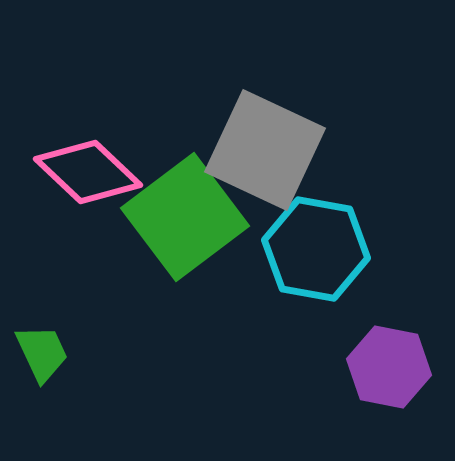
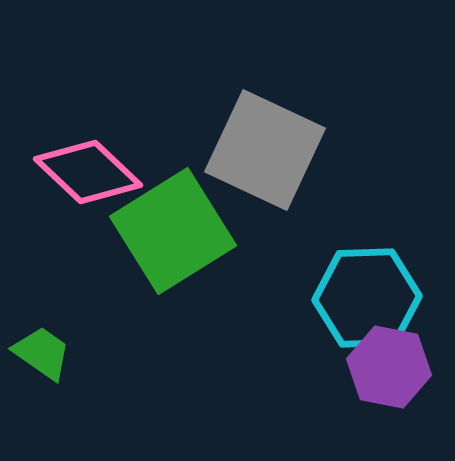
green square: moved 12 px left, 14 px down; rotated 5 degrees clockwise
cyan hexagon: moved 51 px right, 49 px down; rotated 12 degrees counterclockwise
green trapezoid: rotated 30 degrees counterclockwise
